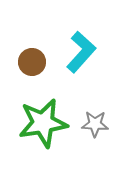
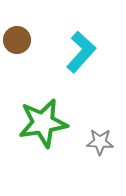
brown circle: moved 15 px left, 22 px up
gray star: moved 5 px right, 18 px down
